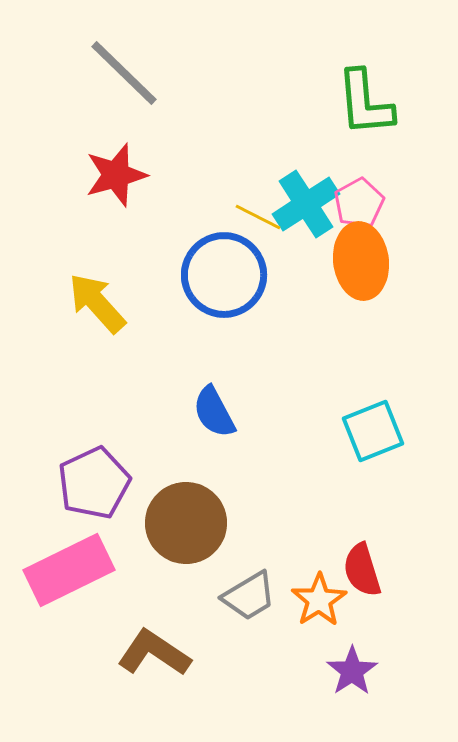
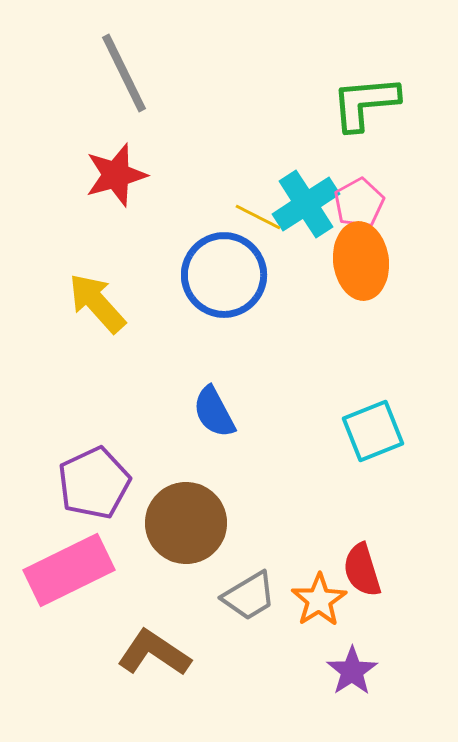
gray line: rotated 20 degrees clockwise
green L-shape: rotated 90 degrees clockwise
